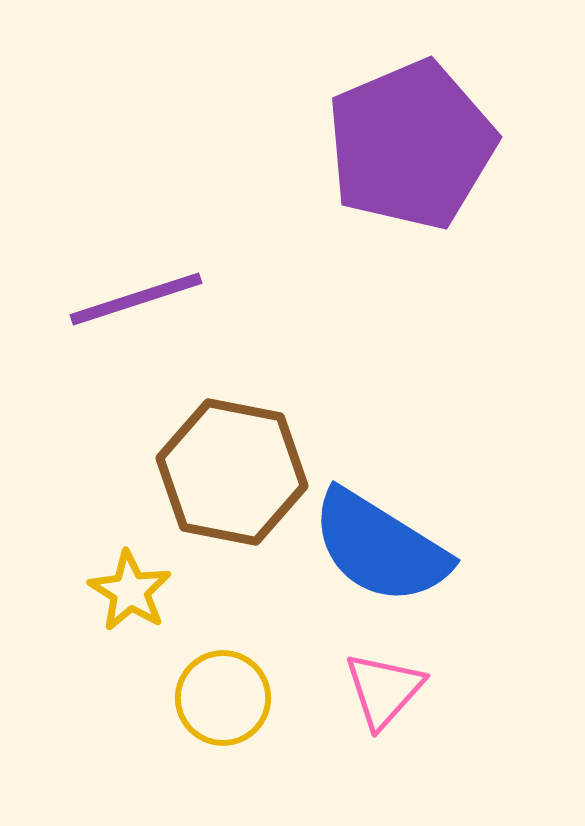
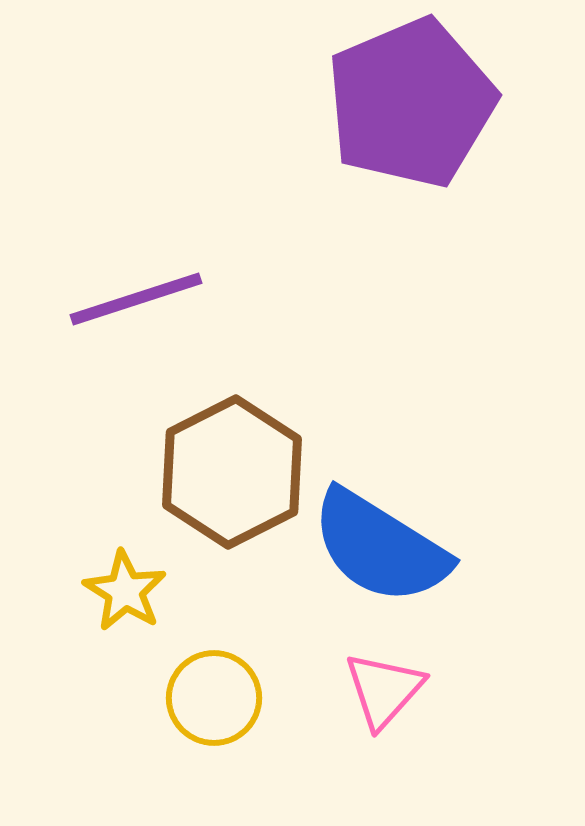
purple pentagon: moved 42 px up
brown hexagon: rotated 22 degrees clockwise
yellow star: moved 5 px left
yellow circle: moved 9 px left
